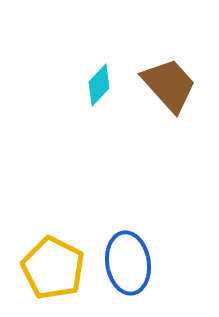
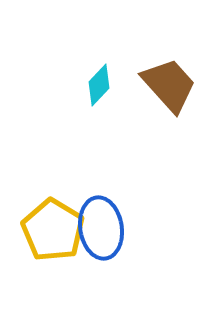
blue ellipse: moved 27 px left, 35 px up
yellow pentagon: moved 38 px up; rotated 4 degrees clockwise
